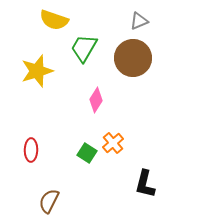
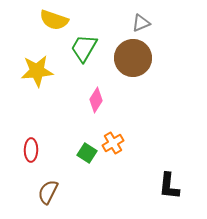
gray triangle: moved 2 px right, 2 px down
yellow star: rotated 12 degrees clockwise
orange cross: rotated 10 degrees clockwise
black L-shape: moved 24 px right, 2 px down; rotated 8 degrees counterclockwise
brown semicircle: moved 1 px left, 9 px up
